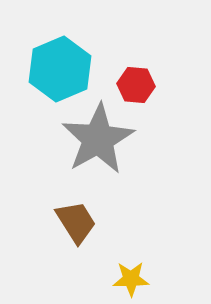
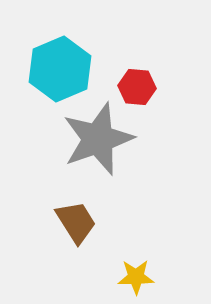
red hexagon: moved 1 px right, 2 px down
gray star: rotated 10 degrees clockwise
yellow star: moved 5 px right, 2 px up
